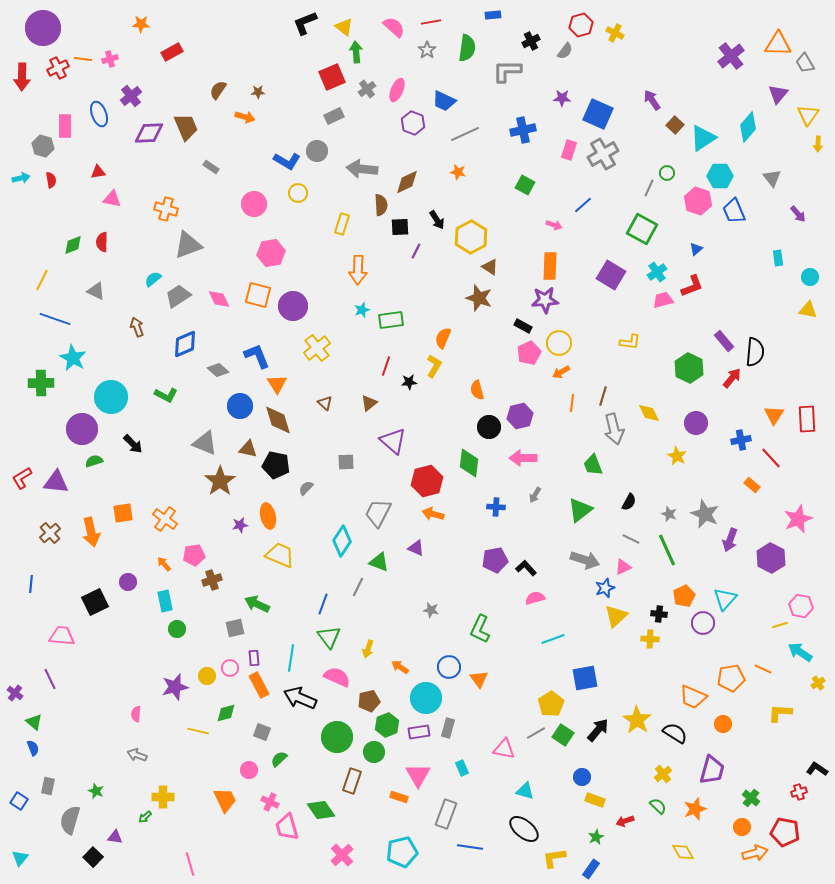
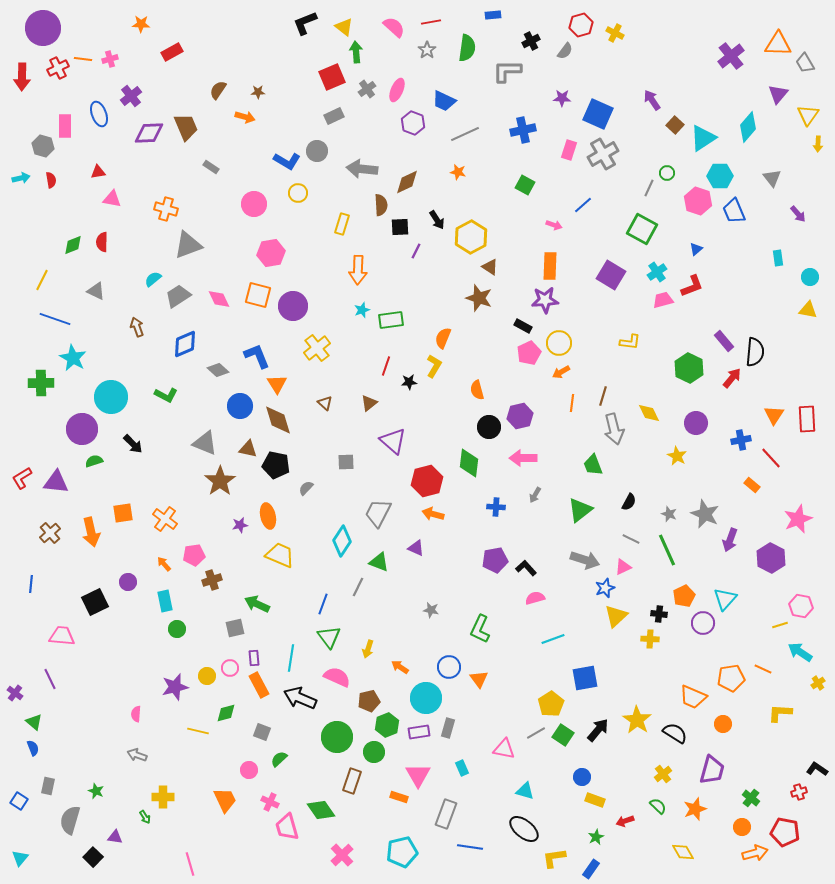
green arrow at (145, 817): rotated 80 degrees counterclockwise
